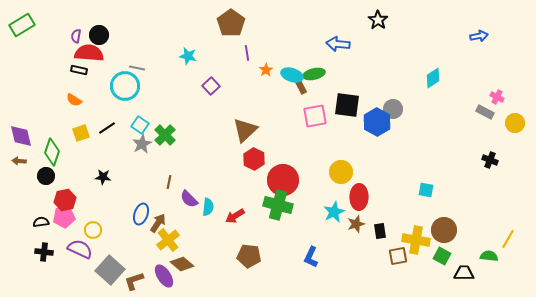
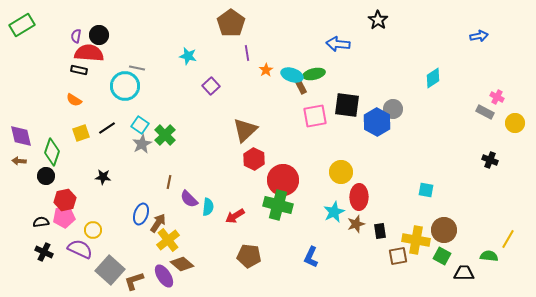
black cross at (44, 252): rotated 18 degrees clockwise
